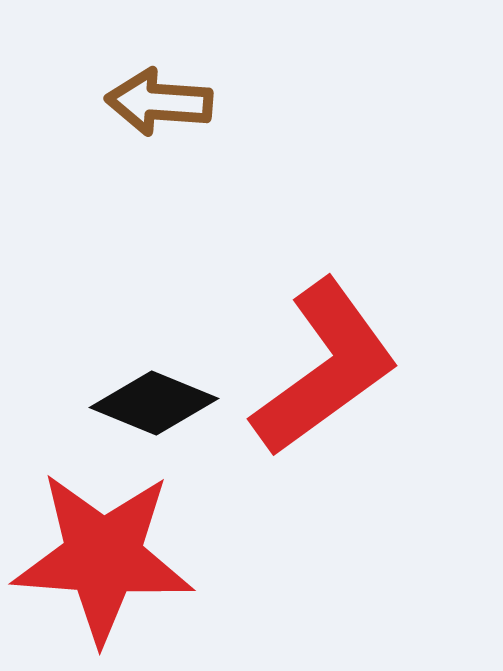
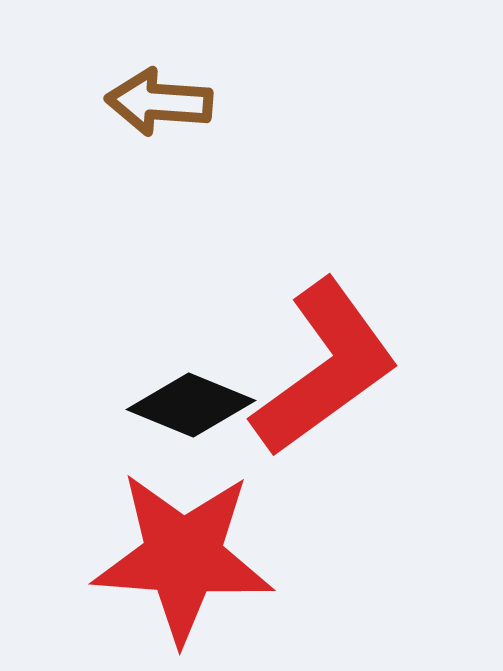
black diamond: moved 37 px right, 2 px down
red star: moved 80 px right
